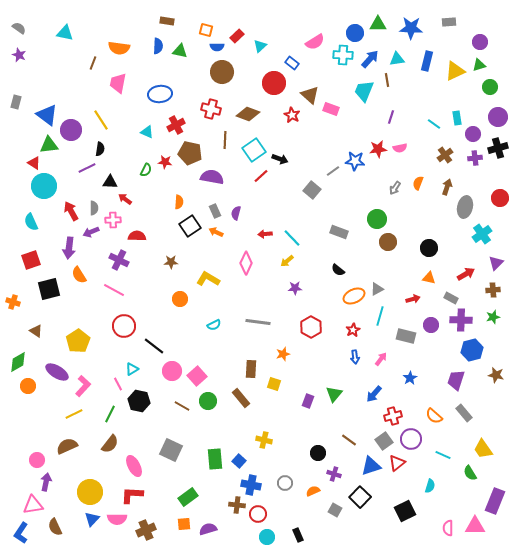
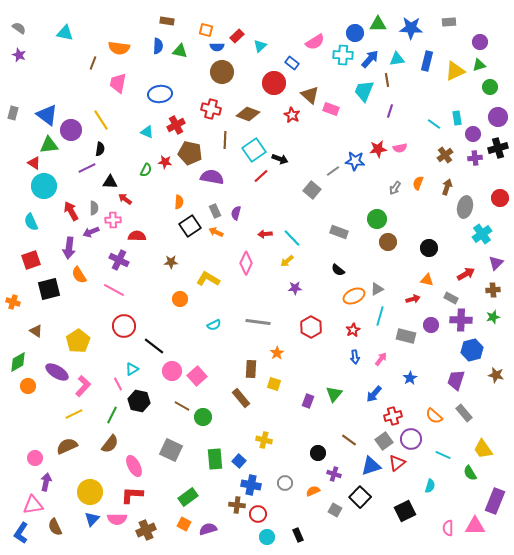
gray rectangle at (16, 102): moved 3 px left, 11 px down
purple line at (391, 117): moved 1 px left, 6 px up
orange triangle at (429, 278): moved 2 px left, 2 px down
orange star at (283, 354): moved 6 px left, 1 px up; rotated 16 degrees counterclockwise
green circle at (208, 401): moved 5 px left, 16 px down
green line at (110, 414): moved 2 px right, 1 px down
pink circle at (37, 460): moved 2 px left, 2 px up
orange square at (184, 524): rotated 32 degrees clockwise
